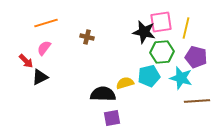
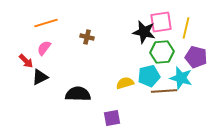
black semicircle: moved 25 px left
brown line: moved 33 px left, 10 px up
